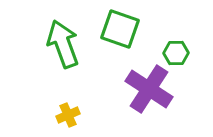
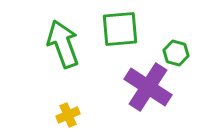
green square: rotated 24 degrees counterclockwise
green hexagon: rotated 15 degrees clockwise
purple cross: moved 1 px left, 2 px up
